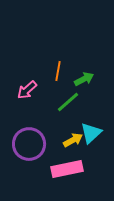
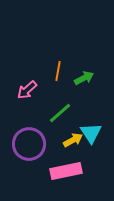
green arrow: moved 1 px up
green line: moved 8 px left, 11 px down
cyan triangle: rotated 20 degrees counterclockwise
pink rectangle: moved 1 px left, 2 px down
